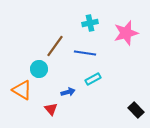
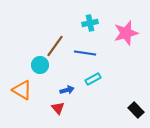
cyan circle: moved 1 px right, 4 px up
blue arrow: moved 1 px left, 2 px up
red triangle: moved 7 px right, 1 px up
